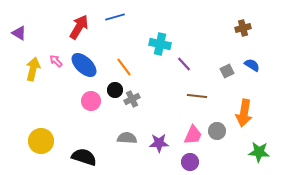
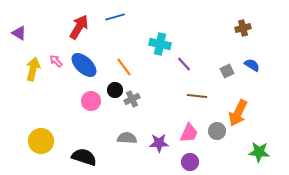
orange arrow: moved 6 px left; rotated 16 degrees clockwise
pink trapezoid: moved 4 px left, 2 px up
